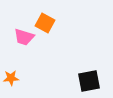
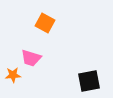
pink trapezoid: moved 7 px right, 21 px down
orange star: moved 2 px right, 3 px up
